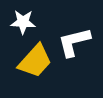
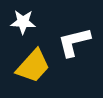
yellow trapezoid: moved 2 px left, 5 px down
